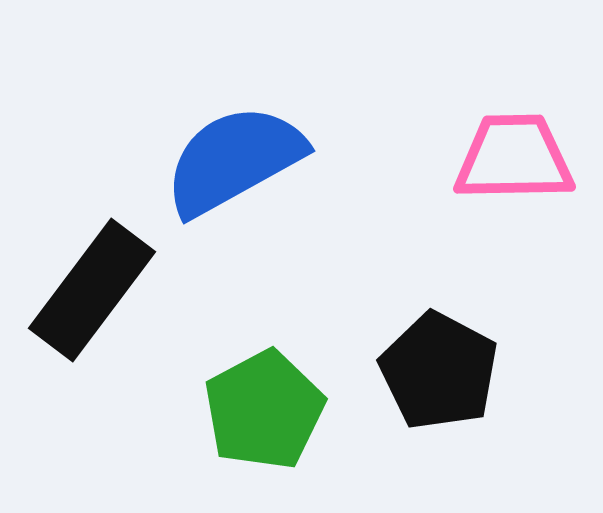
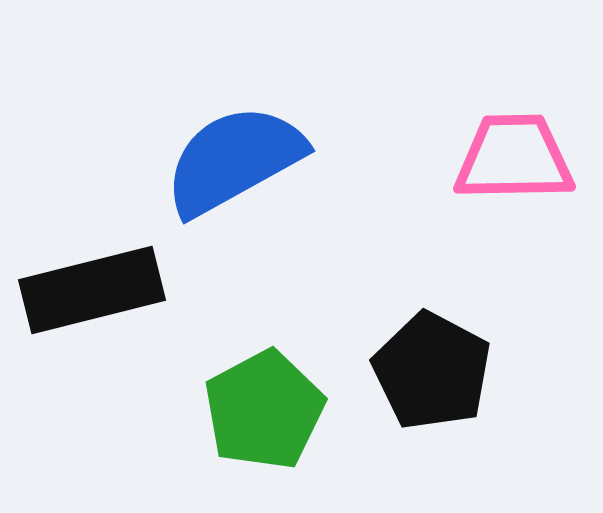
black rectangle: rotated 39 degrees clockwise
black pentagon: moved 7 px left
